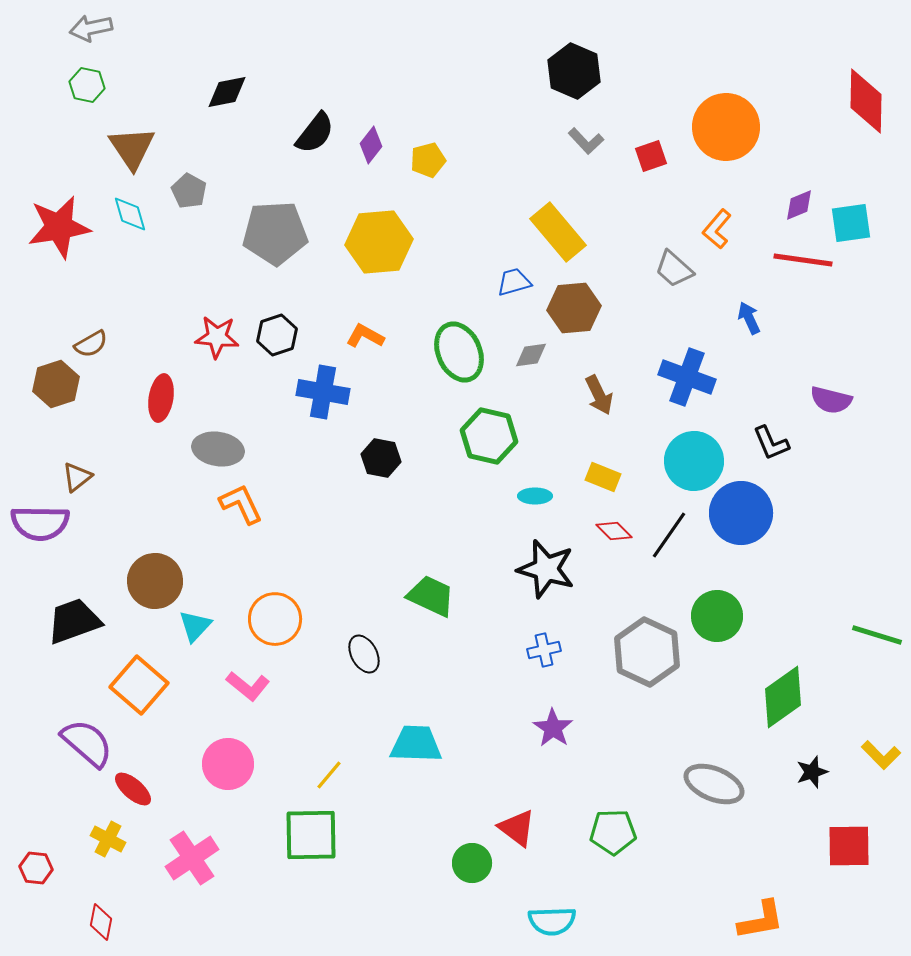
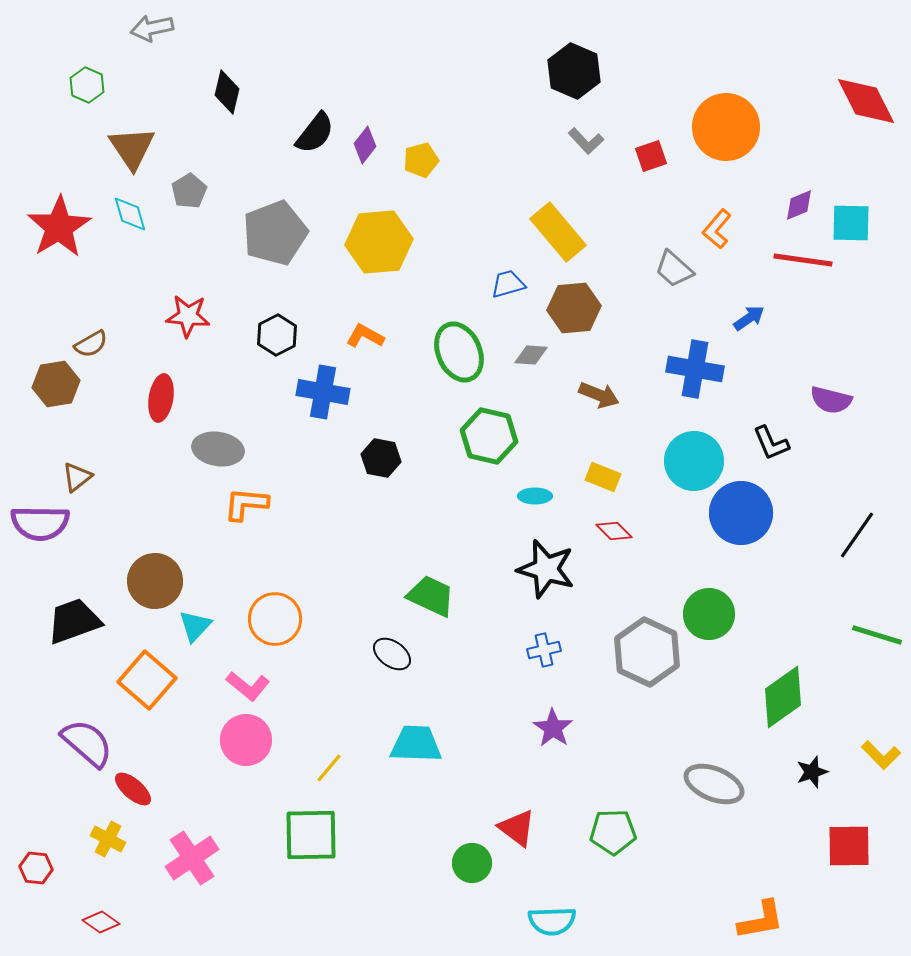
gray arrow at (91, 28): moved 61 px right
green hexagon at (87, 85): rotated 12 degrees clockwise
black diamond at (227, 92): rotated 66 degrees counterclockwise
red diamond at (866, 101): rotated 28 degrees counterclockwise
purple diamond at (371, 145): moved 6 px left
yellow pentagon at (428, 160): moved 7 px left
gray pentagon at (189, 191): rotated 12 degrees clockwise
cyan square at (851, 223): rotated 9 degrees clockwise
red star at (59, 227): rotated 22 degrees counterclockwise
gray pentagon at (275, 233): rotated 18 degrees counterclockwise
blue trapezoid at (514, 282): moved 6 px left, 2 px down
blue arrow at (749, 318): rotated 80 degrees clockwise
black hexagon at (277, 335): rotated 9 degrees counterclockwise
red star at (217, 337): moved 29 px left, 21 px up
gray diamond at (531, 355): rotated 12 degrees clockwise
blue cross at (687, 377): moved 8 px right, 8 px up; rotated 10 degrees counterclockwise
brown hexagon at (56, 384): rotated 9 degrees clockwise
brown arrow at (599, 395): rotated 42 degrees counterclockwise
orange L-shape at (241, 504): moved 5 px right; rotated 60 degrees counterclockwise
black line at (669, 535): moved 188 px right
green circle at (717, 616): moved 8 px left, 2 px up
black ellipse at (364, 654): moved 28 px right; rotated 27 degrees counterclockwise
orange square at (139, 685): moved 8 px right, 5 px up
pink circle at (228, 764): moved 18 px right, 24 px up
yellow line at (329, 775): moved 7 px up
red diamond at (101, 922): rotated 66 degrees counterclockwise
